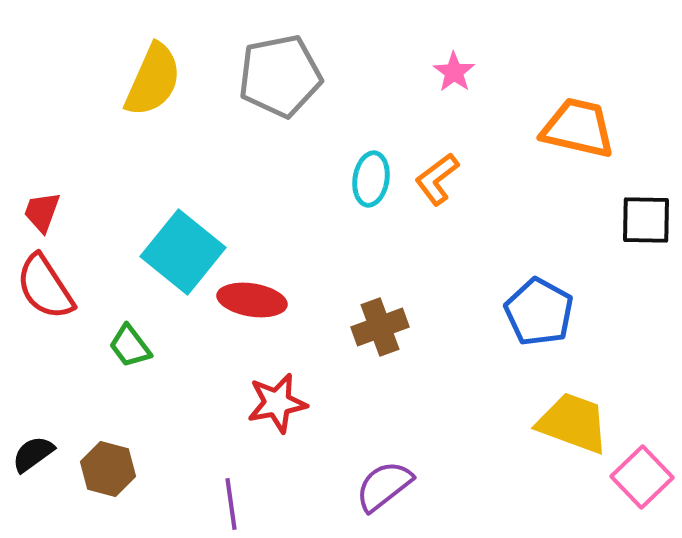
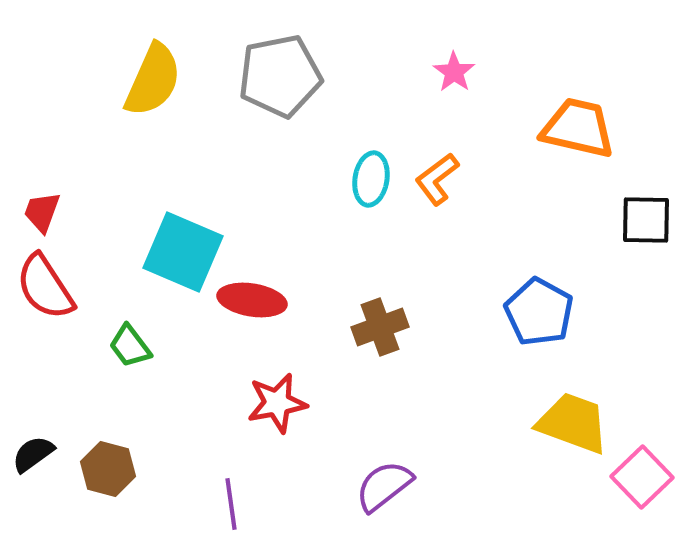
cyan square: rotated 16 degrees counterclockwise
